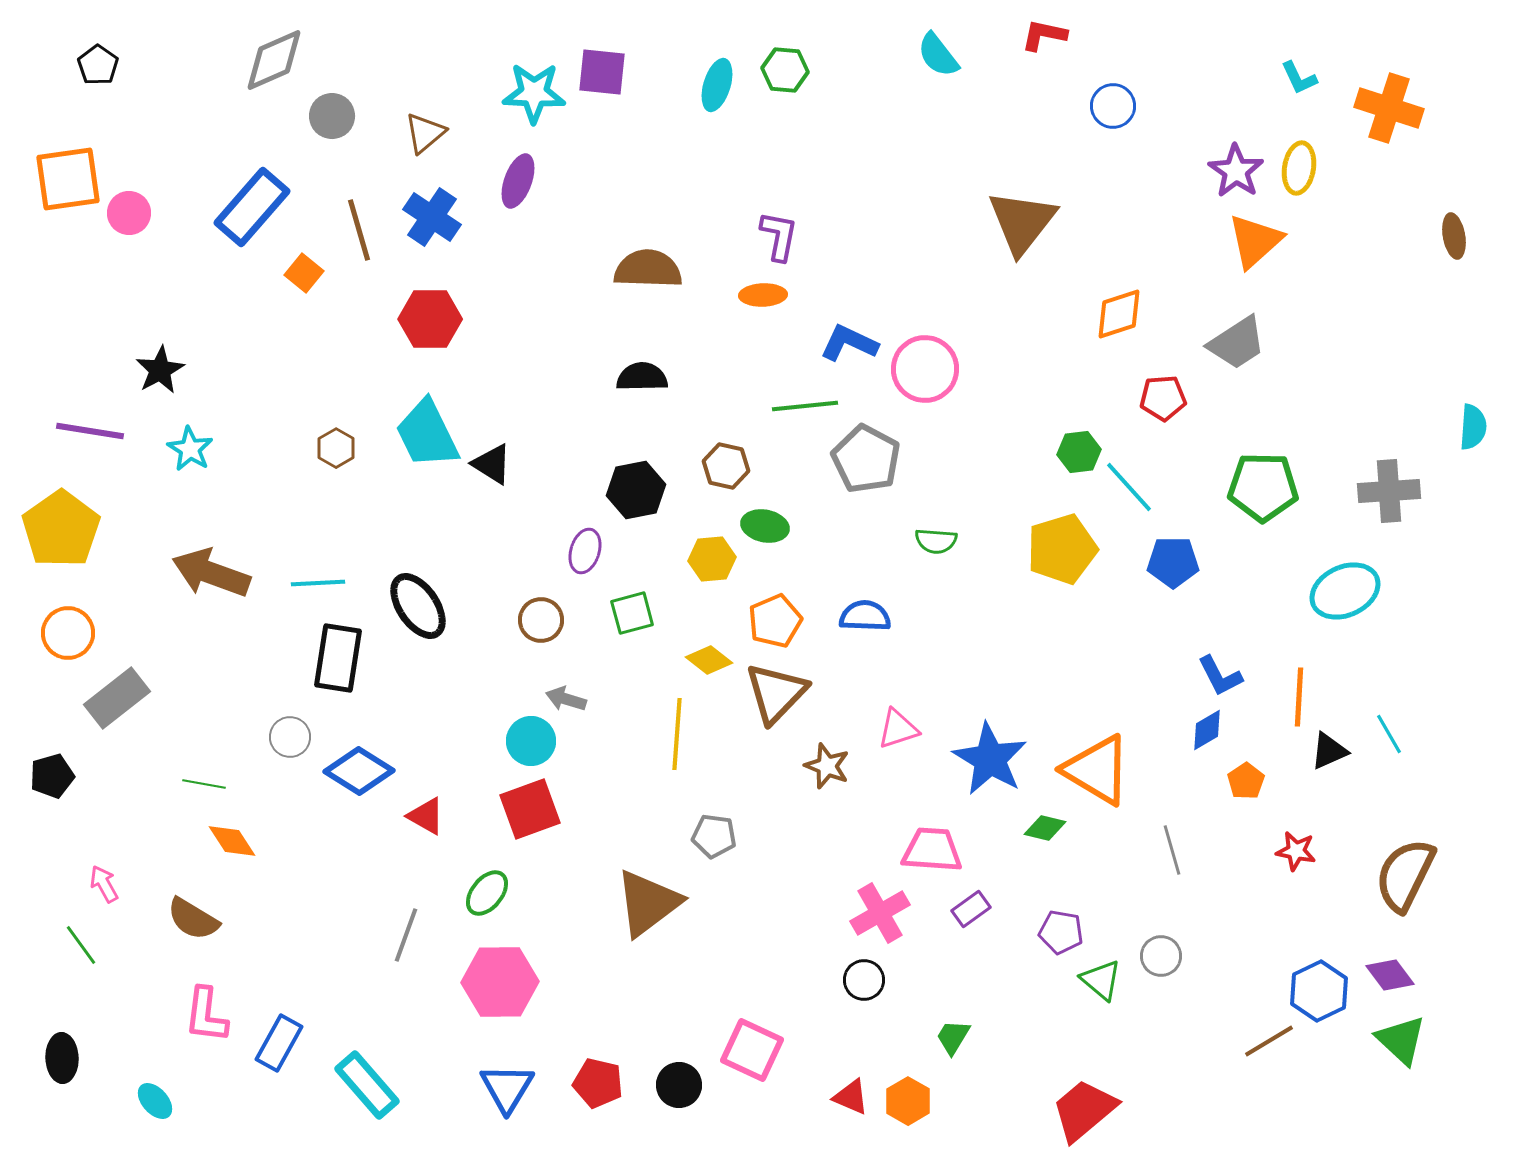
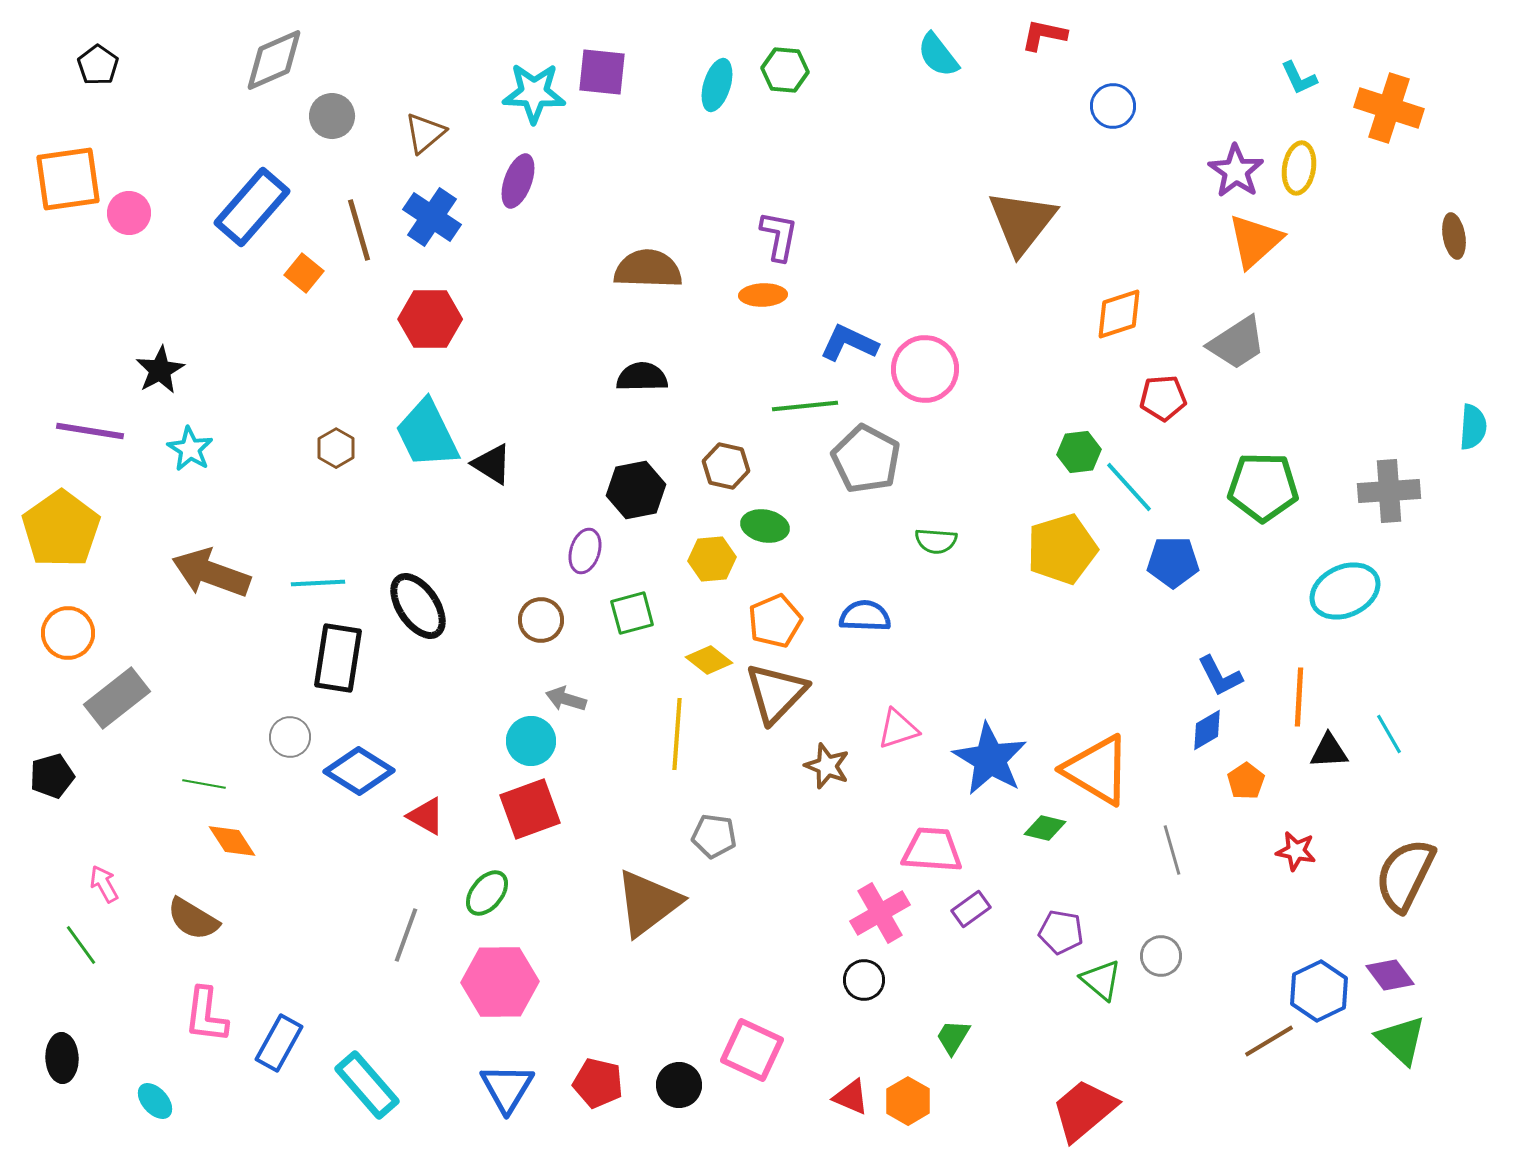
black triangle at (1329, 751): rotated 21 degrees clockwise
